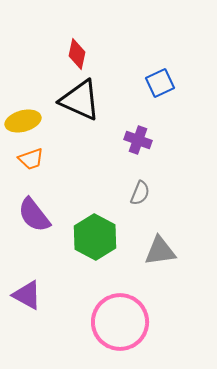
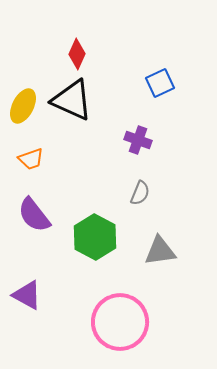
red diamond: rotated 12 degrees clockwise
black triangle: moved 8 px left
yellow ellipse: moved 15 px up; rotated 48 degrees counterclockwise
